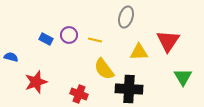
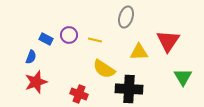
blue semicircle: moved 20 px right; rotated 96 degrees clockwise
yellow semicircle: rotated 20 degrees counterclockwise
